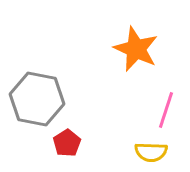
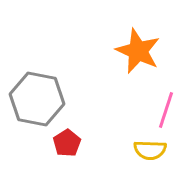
orange star: moved 2 px right, 2 px down
yellow semicircle: moved 1 px left, 2 px up
